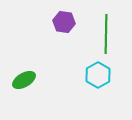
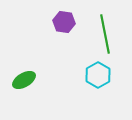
green line: moved 1 px left; rotated 12 degrees counterclockwise
